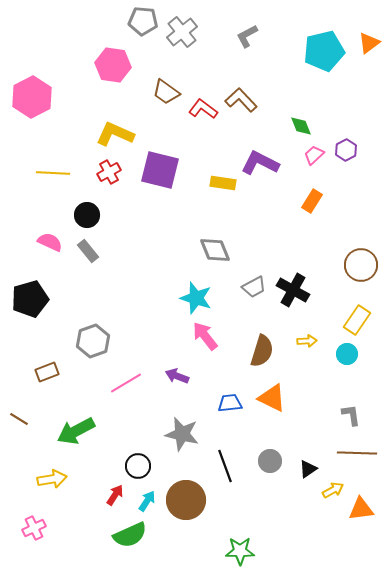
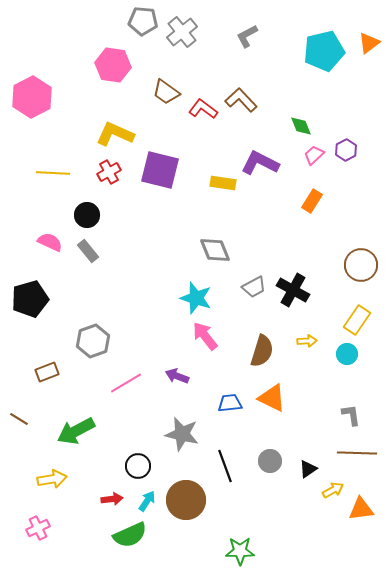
red arrow at (115, 495): moved 3 px left, 4 px down; rotated 50 degrees clockwise
pink cross at (34, 528): moved 4 px right
